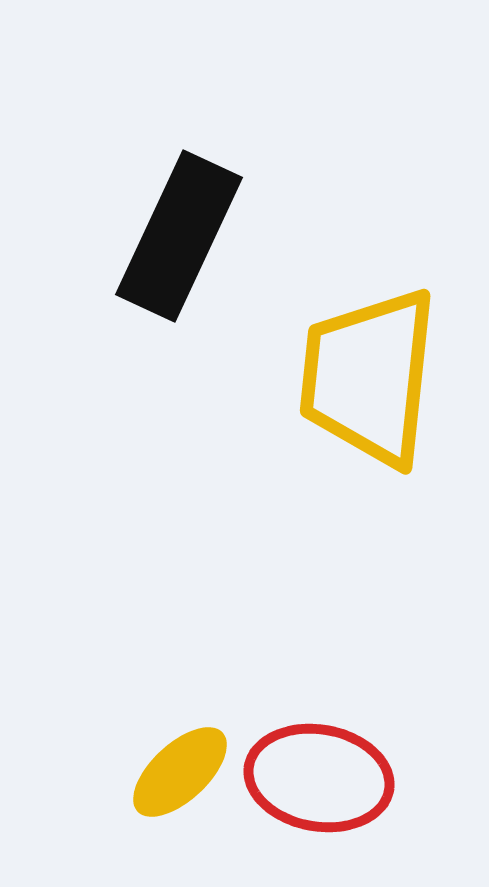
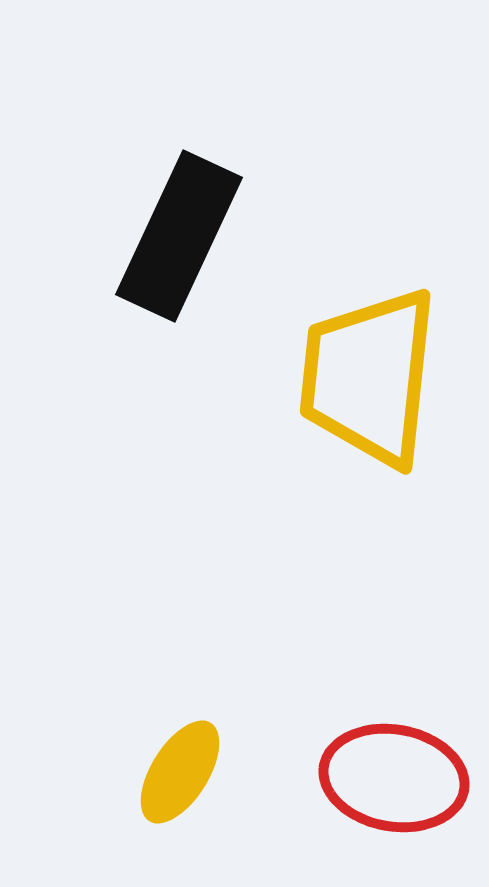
yellow ellipse: rotated 15 degrees counterclockwise
red ellipse: moved 75 px right
